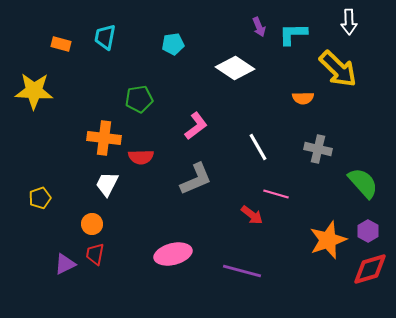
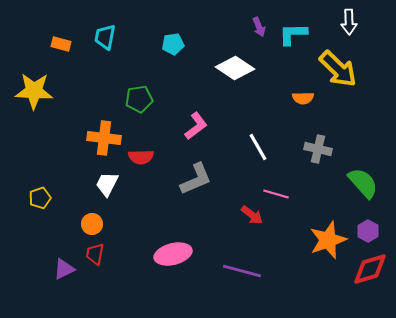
purple triangle: moved 1 px left, 5 px down
